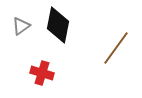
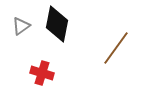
black diamond: moved 1 px left, 1 px up
